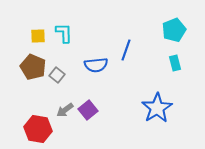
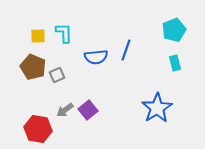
blue semicircle: moved 8 px up
gray square: rotated 28 degrees clockwise
